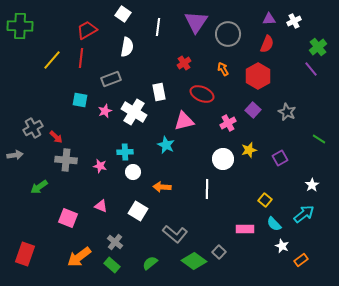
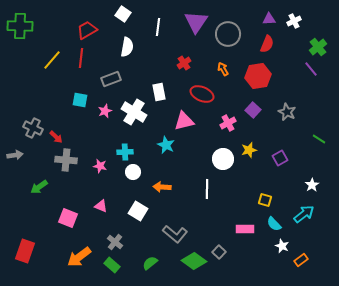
red hexagon at (258, 76): rotated 20 degrees clockwise
gray cross at (33, 128): rotated 36 degrees counterclockwise
yellow square at (265, 200): rotated 24 degrees counterclockwise
red rectangle at (25, 254): moved 3 px up
